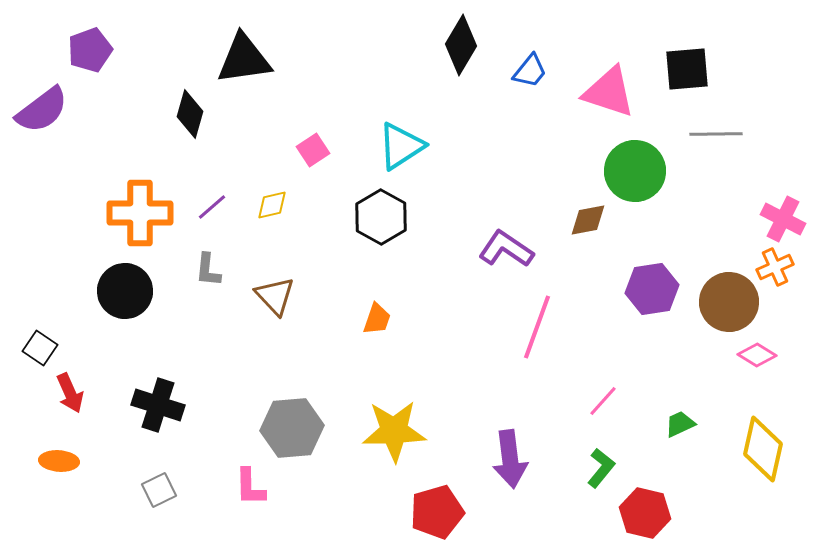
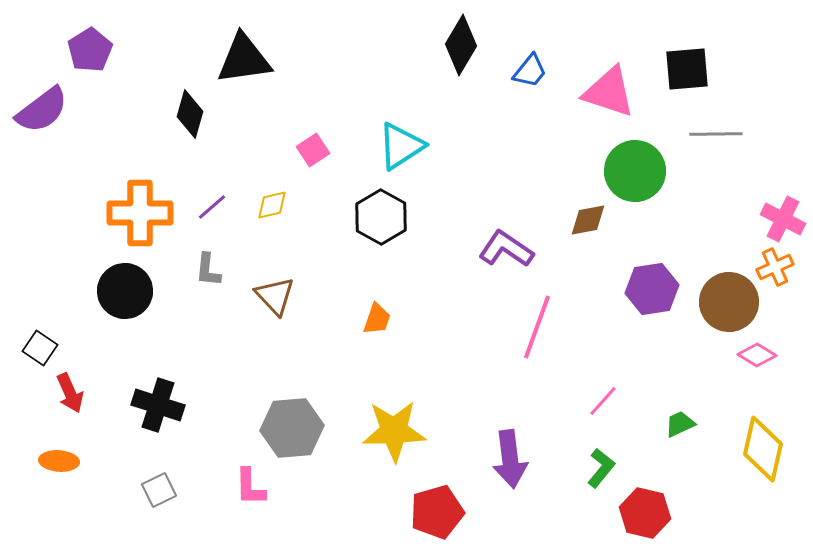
purple pentagon at (90, 50): rotated 12 degrees counterclockwise
